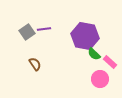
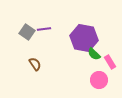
gray square: rotated 21 degrees counterclockwise
purple hexagon: moved 1 px left, 2 px down
pink rectangle: rotated 16 degrees clockwise
pink circle: moved 1 px left, 1 px down
